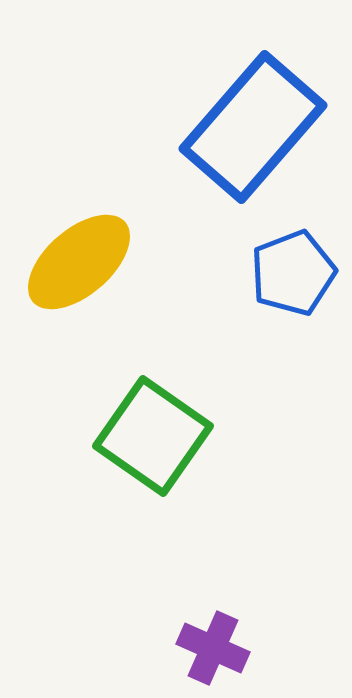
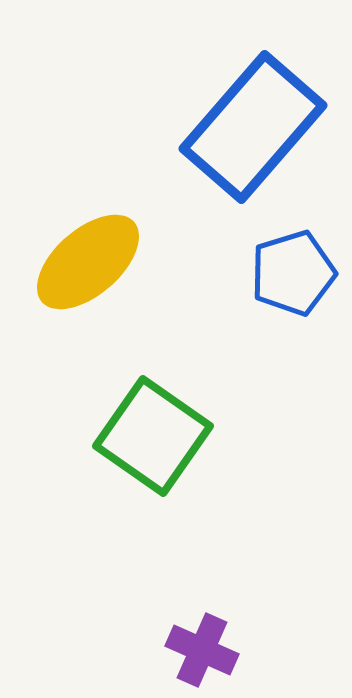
yellow ellipse: moved 9 px right
blue pentagon: rotated 4 degrees clockwise
purple cross: moved 11 px left, 2 px down
